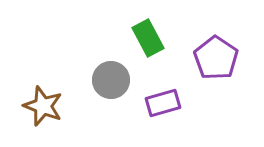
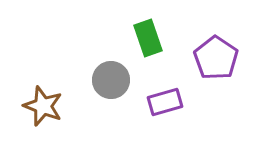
green rectangle: rotated 9 degrees clockwise
purple rectangle: moved 2 px right, 1 px up
